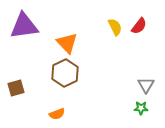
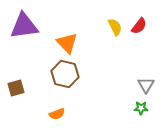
brown hexagon: moved 1 px down; rotated 20 degrees counterclockwise
